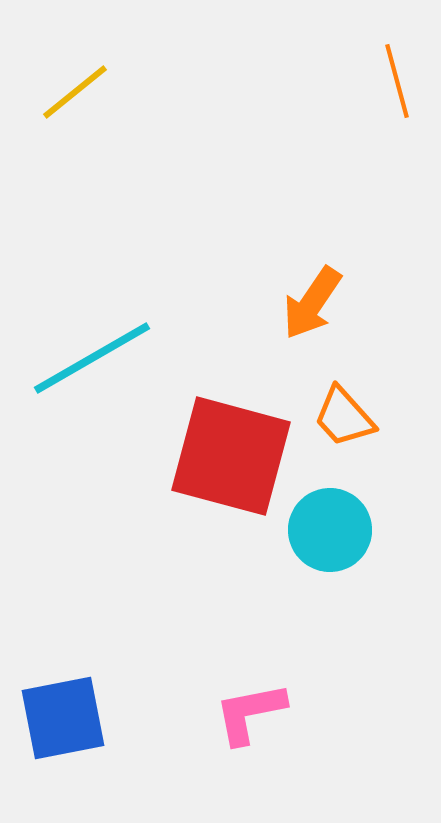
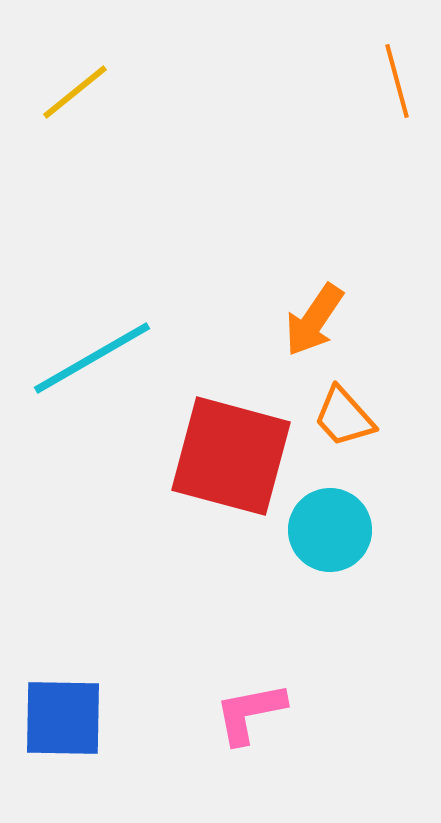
orange arrow: moved 2 px right, 17 px down
blue square: rotated 12 degrees clockwise
